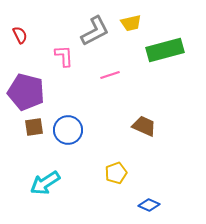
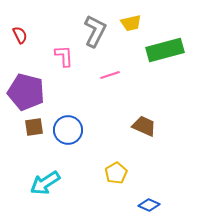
gray L-shape: rotated 36 degrees counterclockwise
yellow pentagon: rotated 10 degrees counterclockwise
